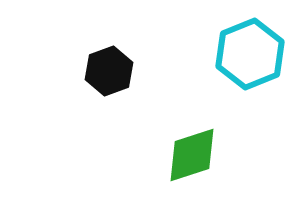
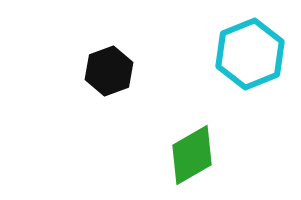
green diamond: rotated 12 degrees counterclockwise
